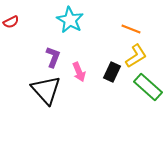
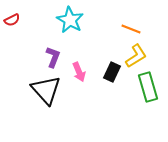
red semicircle: moved 1 px right, 2 px up
green rectangle: rotated 32 degrees clockwise
